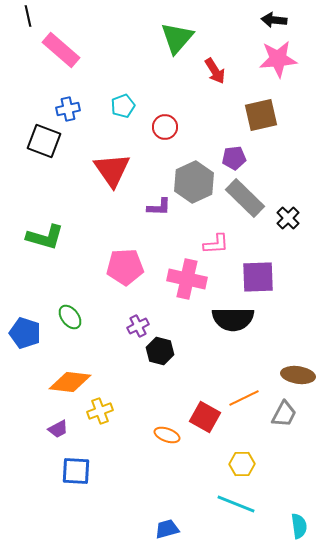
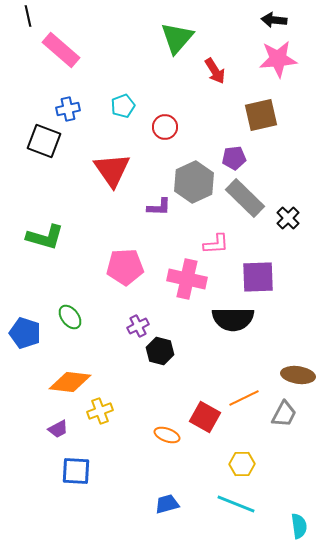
blue trapezoid: moved 25 px up
